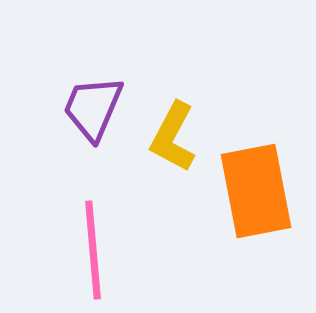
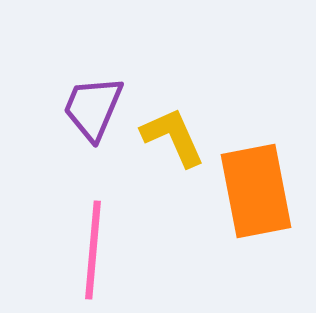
yellow L-shape: rotated 128 degrees clockwise
pink line: rotated 10 degrees clockwise
